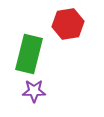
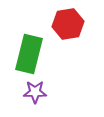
purple star: moved 1 px right, 1 px down
